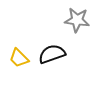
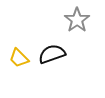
gray star: rotated 30 degrees clockwise
